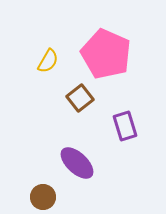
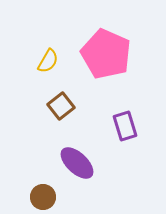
brown square: moved 19 px left, 8 px down
